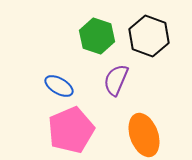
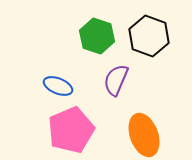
blue ellipse: moved 1 px left; rotated 8 degrees counterclockwise
